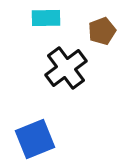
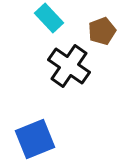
cyan rectangle: moved 3 px right; rotated 48 degrees clockwise
black cross: moved 3 px right, 2 px up; rotated 18 degrees counterclockwise
